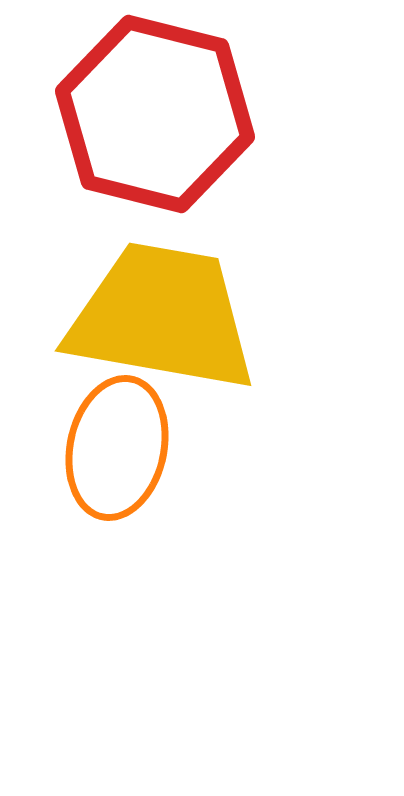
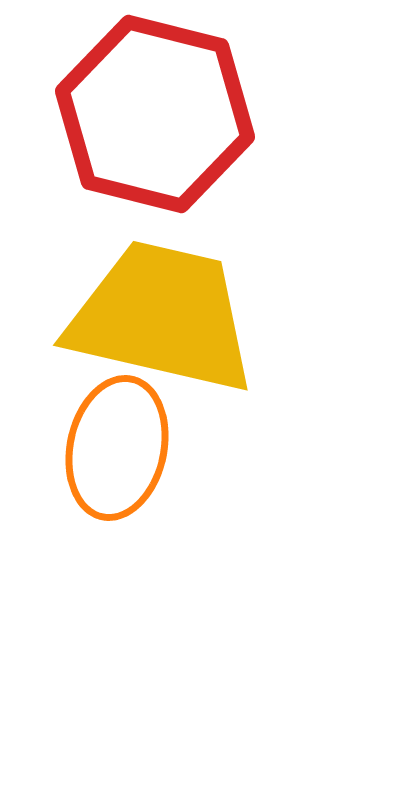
yellow trapezoid: rotated 3 degrees clockwise
